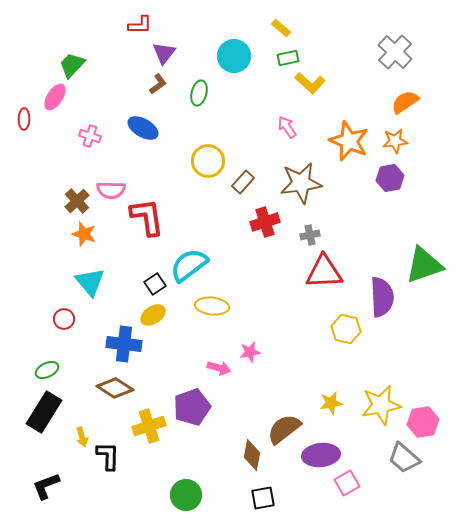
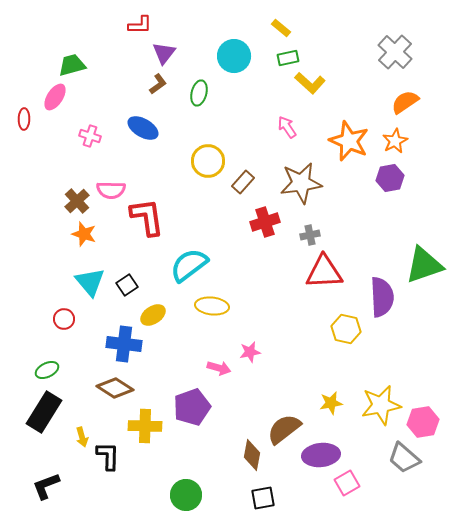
green trapezoid at (72, 65): rotated 32 degrees clockwise
orange star at (395, 141): rotated 20 degrees counterclockwise
black square at (155, 284): moved 28 px left, 1 px down
yellow cross at (149, 426): moved 4 px left; rotated 20 degrees clockwise
